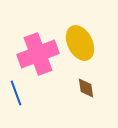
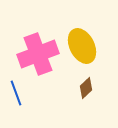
yellow ellipse: moved 2 px right, 3 px down
brown diamond: rotated 55 degrees clockwise
